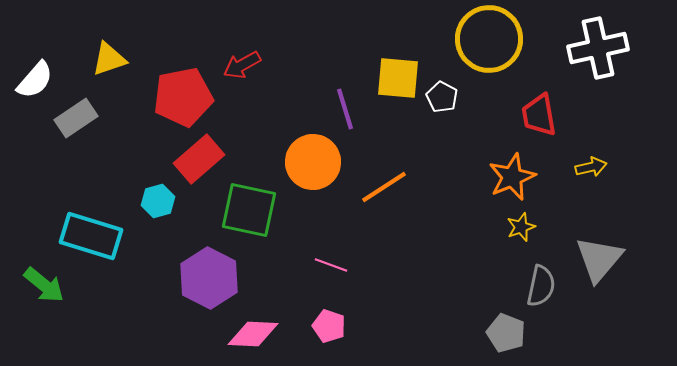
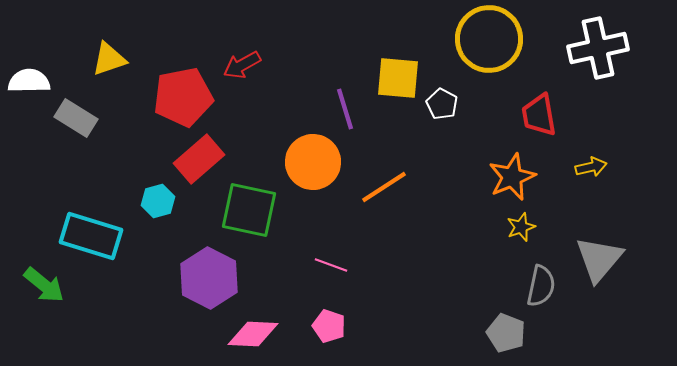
white semicircle: moved 6 px left, 1 px down; rotated 132 degrees counterclockwise
white pentagon: moved 7 px down
gray rectangle: rotated 66 degrees clockwise
